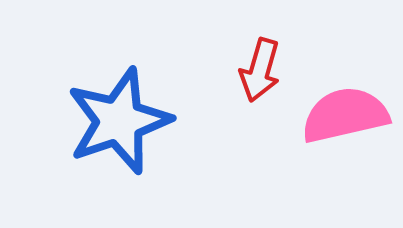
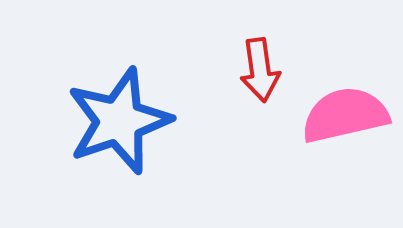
red arrow: rotated 24 degrees counterclockwise
